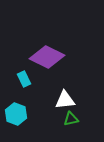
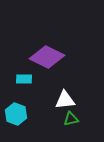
cyan rectangle: rotated 63 degrees counterclockwise
